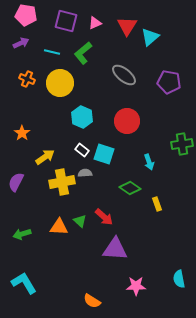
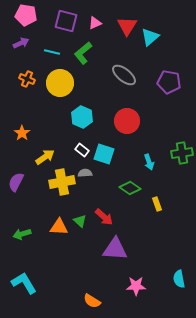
green cross: moved 9 px down
